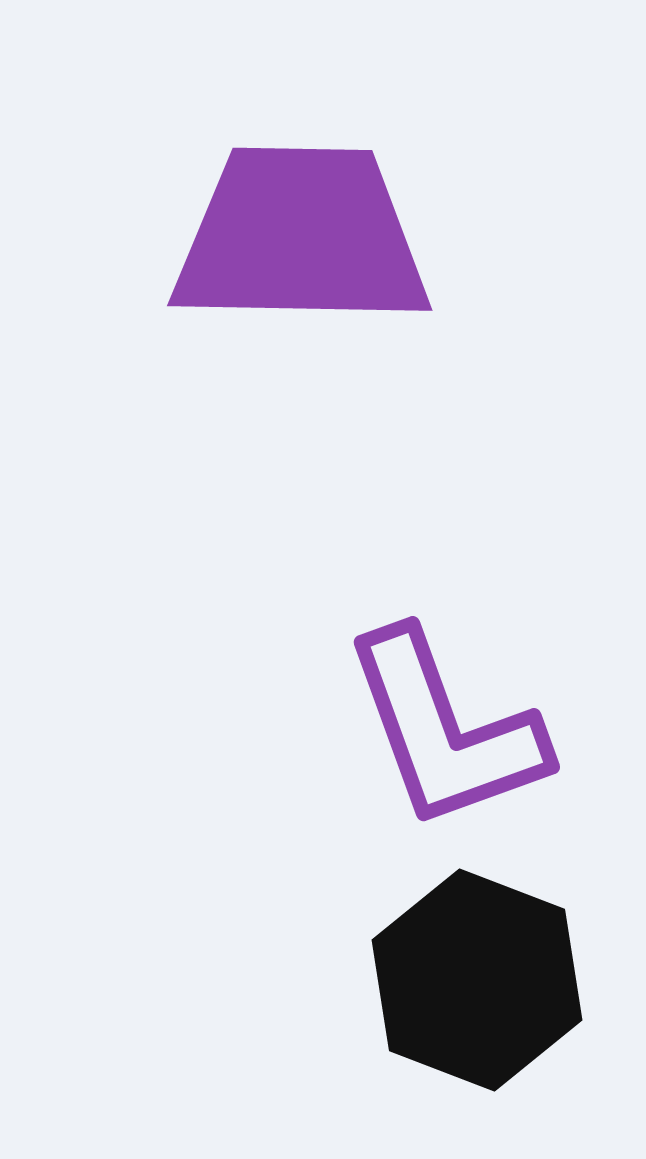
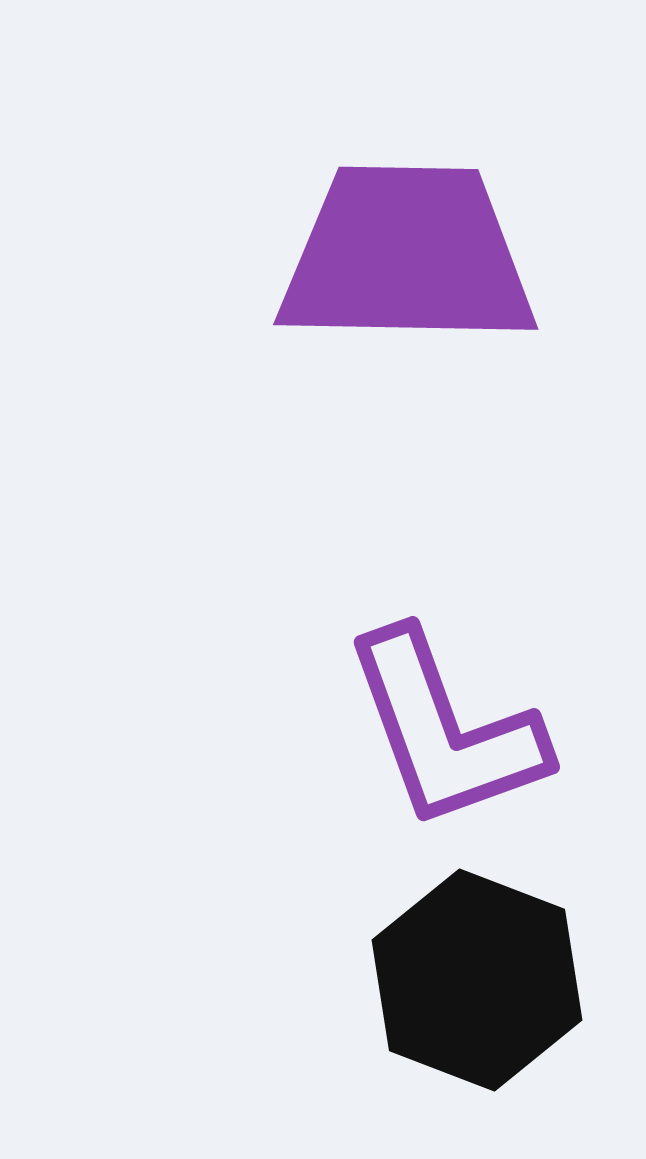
purple trapezoid: moved 106 px right, 19 px down
